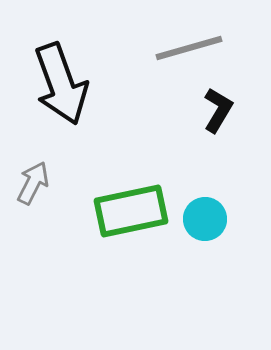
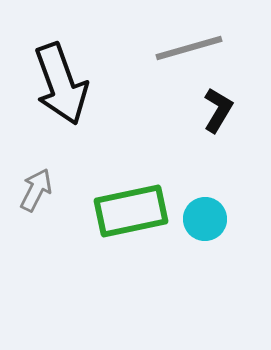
gray arrow: moved 3 px right, 7 px down
